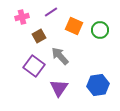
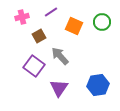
green circle: moved 2 px right, 8 px up
